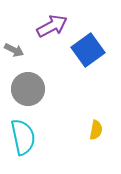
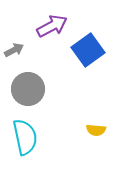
gray arrow: rotated 54 degrees counterclockwise
yellow semicircle: rotated 84 degrees clockwise
cyan semicircle: moved 2 px right
